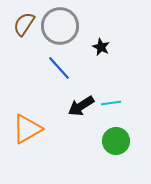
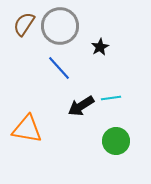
black star: moved 1 px left; rotated 18 degrees clockwise
cyan line: moved 5 px up
orange triangle: rotated 40 degrees clockwise
